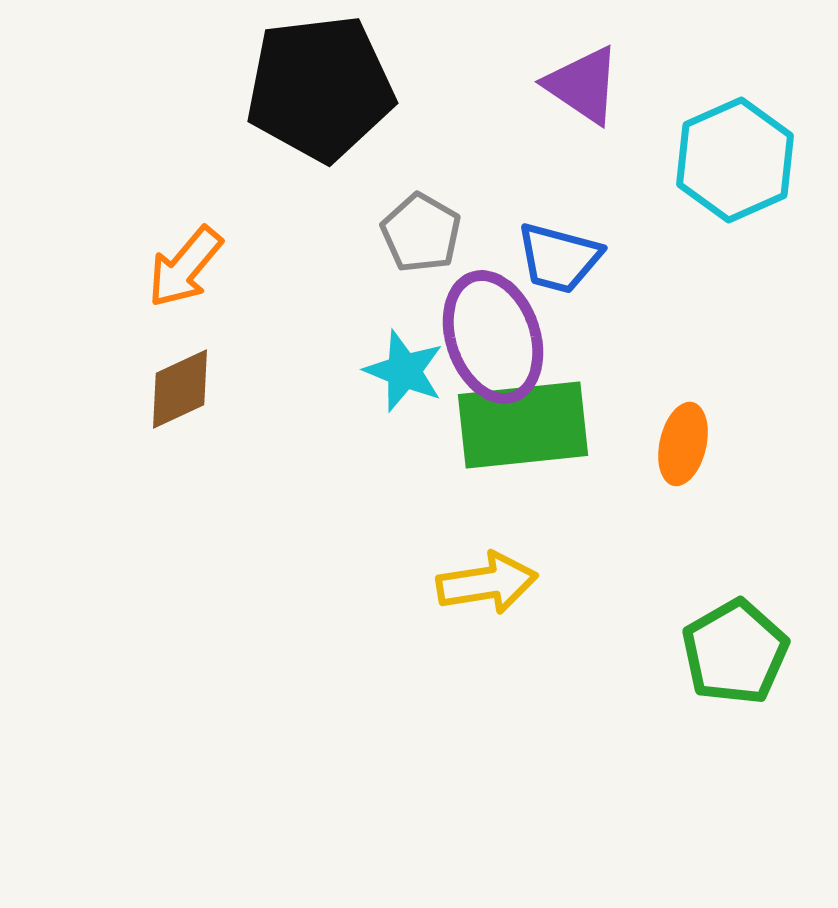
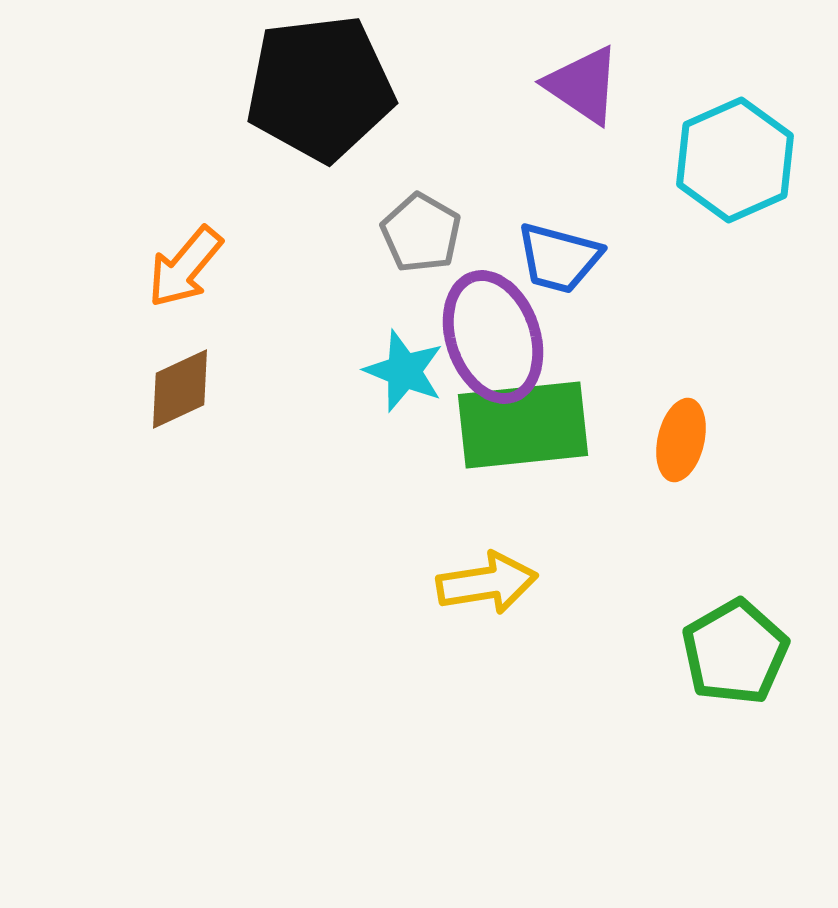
orange ellipse: moved 2 px left, 4 px up
